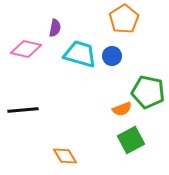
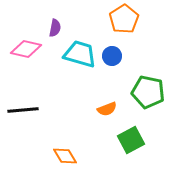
orange semicircle: moved 15 px left
